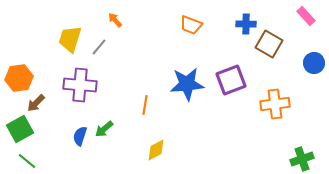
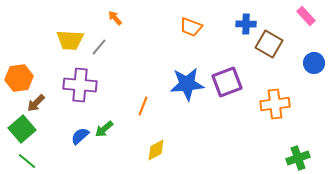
orange arrow: moved 2 px up
orange trapezoid: moved 2 px down
yellow trapezoid: moved 1 px down; rotated 104 degrees counterclockwise
purple square: moved 4 px left, 2 px down
orange line: moved 2 px left, 1 px down; rotated 12 degrees clockwise
green square: moved 2 px right; rotated 12 degrees counterclockwise
blue semicircle: rotated 30 degrees clockwise
green cross: moved 4 px left, 1 px up
